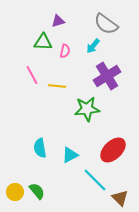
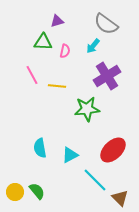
purple triangle: moved 1 px left
